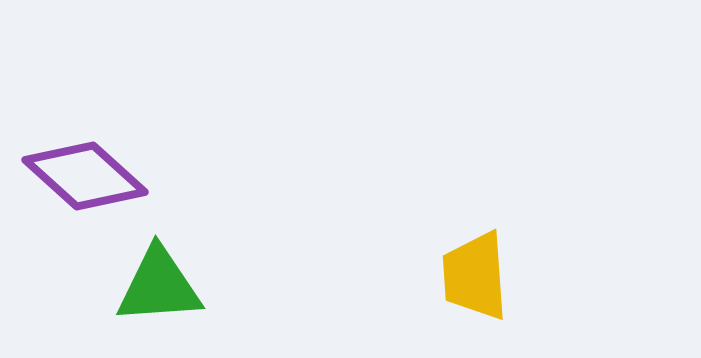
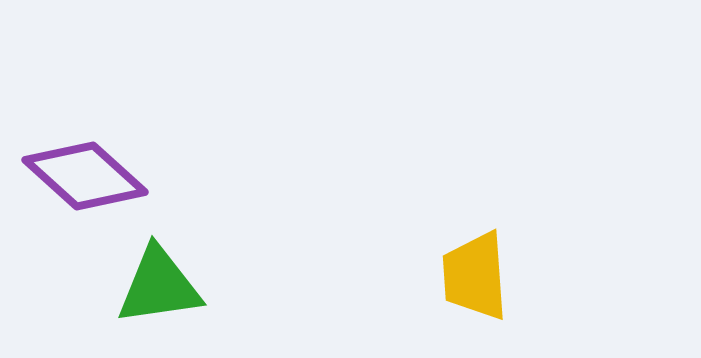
green triangle: rotated 4 degrees counterclockwise
